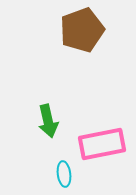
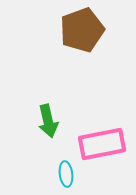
cyan ellipse: moved 2 px right
